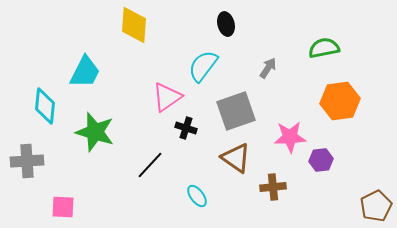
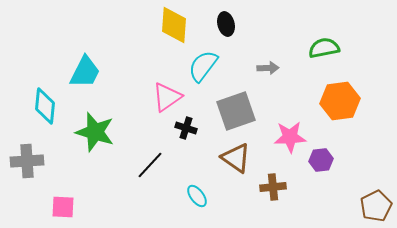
yellow diamond: moved 40 px right
gray arrow: rotated 55 degrees clockwise
